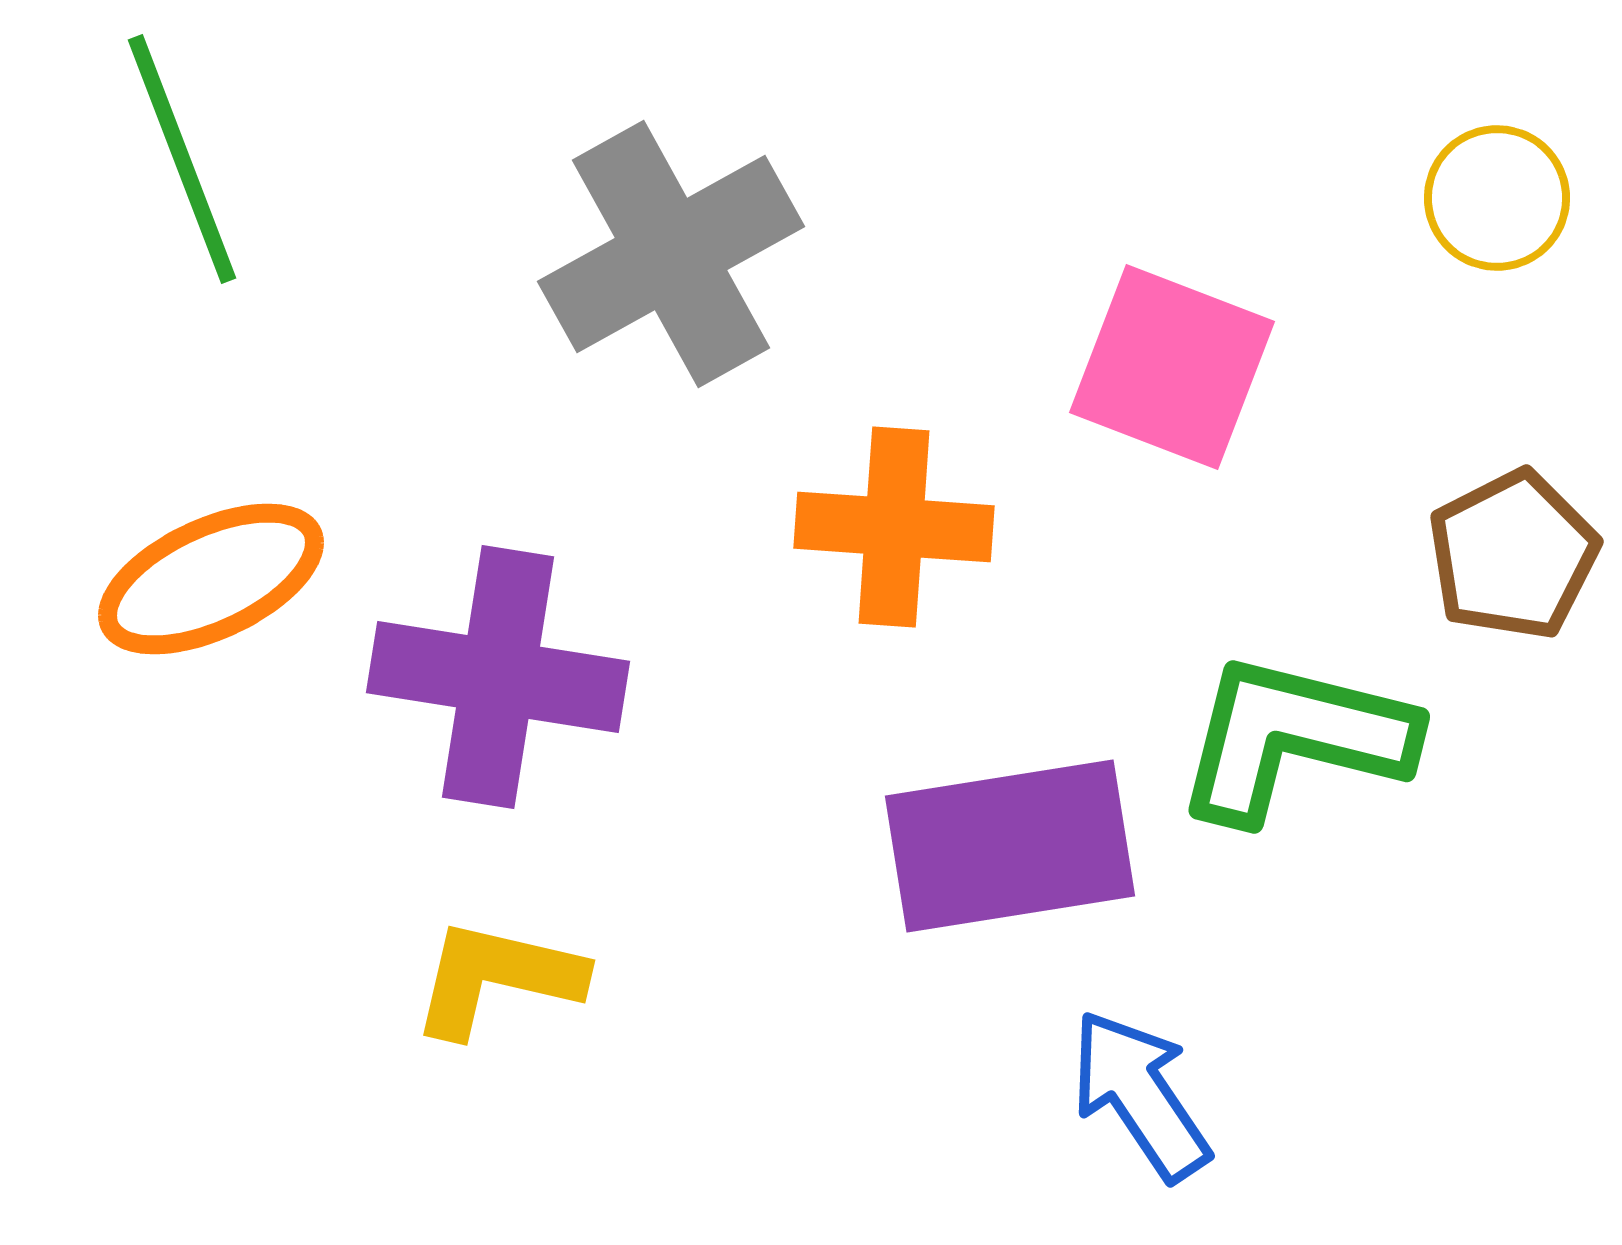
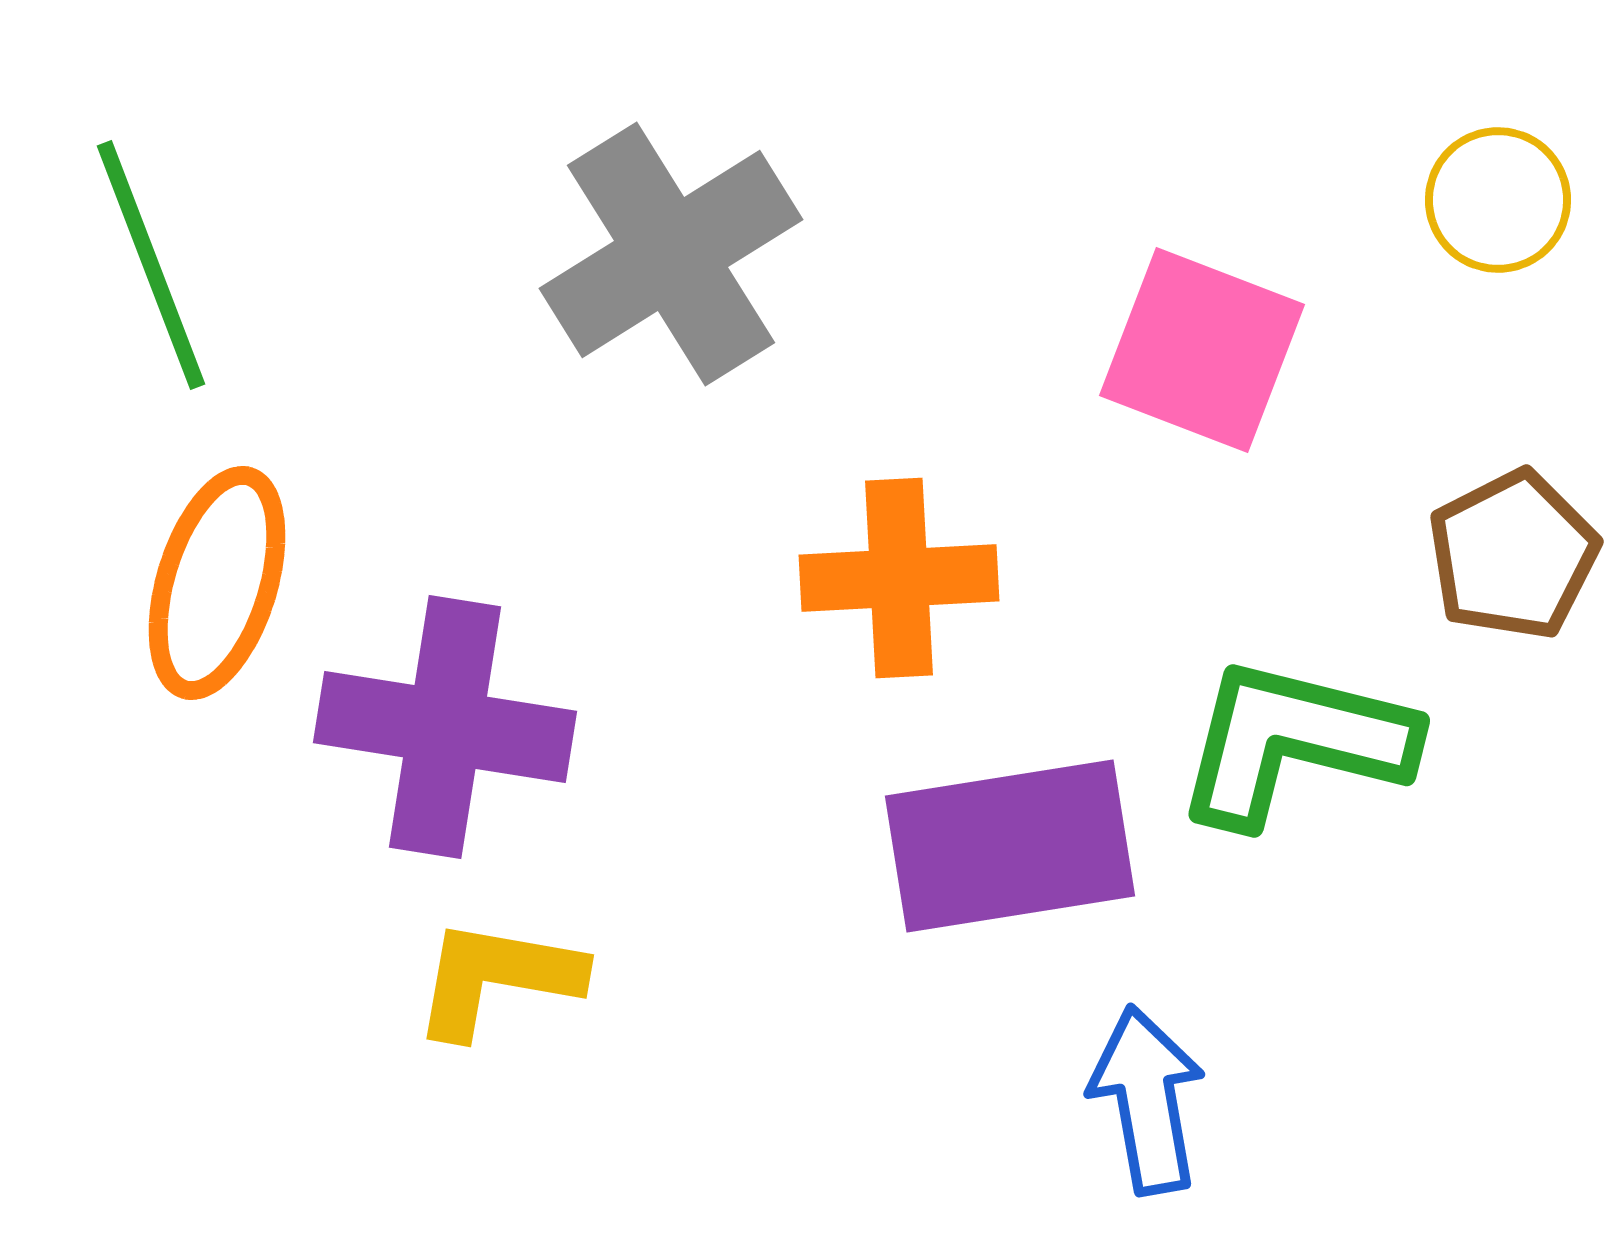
green line: moved 31 px left, 106 px down
yellow circle: moved 1 px right, 2 px down
gray cross: rotated 3 degrees counterclockwise
pink square: moved 30 px right, 17 px up
orange cross: moved 5 px right, 51 px down; rotated 7 degrees counterclockwise
orange ellipse: moved 6 px right, 4 px down; rotated 48 degrees counterclockwise
purple cross: moved 53 px left, 50 px down
green L-shape: moved 4 px down
yellow L-shape: rotated 3 degrees counterclockwise
blue arrow: moved 7 px right, 5 px down; rotated 24 degrees clockwise
